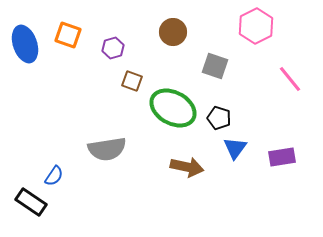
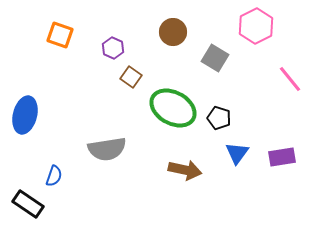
orange square: moved 8 px left
blue ellipse: moved 71 px down; rotated 33 degrees clockwise
purple hexagon: rotated 20 degrees counterclockwise
gray square: moved 8 px up; rotated 12 degrees clockwise
brown square: moved 1 px left, 4 px up; rotated 15 degrees clockwise
blue triangle: moved 2 px right, 5 px down
brown arrow: moved 2 px left, 3 px down
blue semicircle: rotated 15 degrees counterclockwise
black rectangle: moved 3 px left, 2 px down
